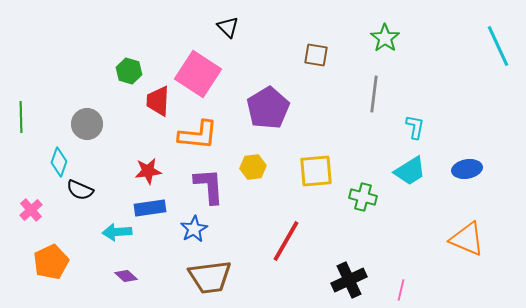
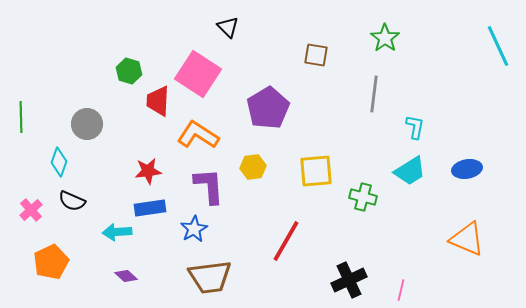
orange L-shape: rotated 153 degrees counterclockwise
black semicircle: moved 8 px left, 11 px down
